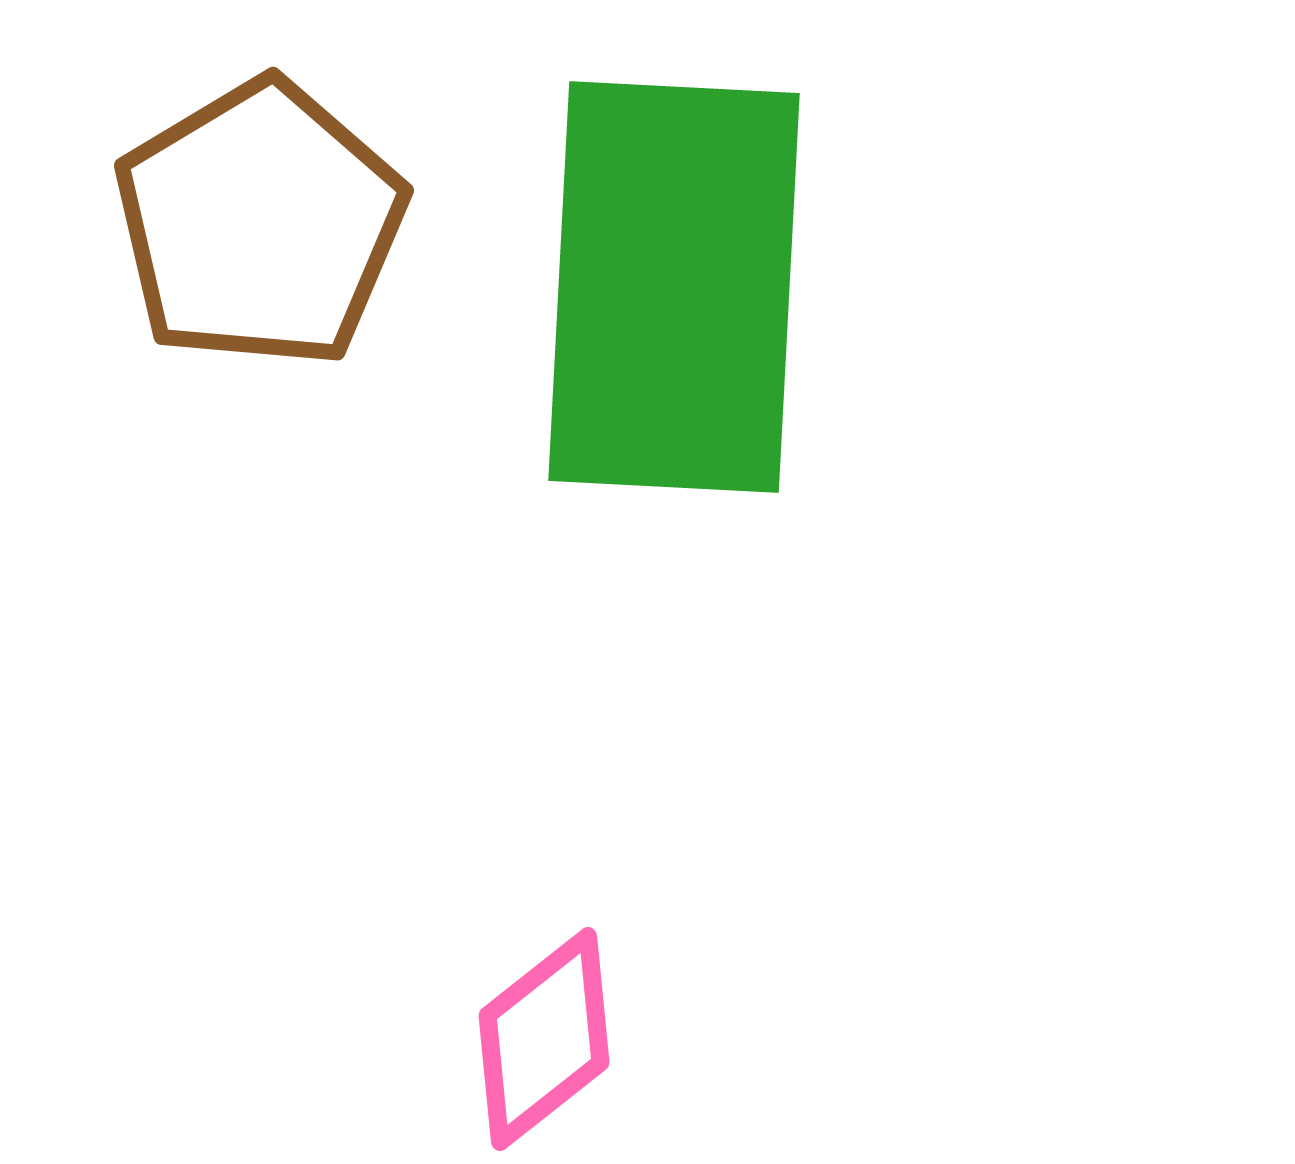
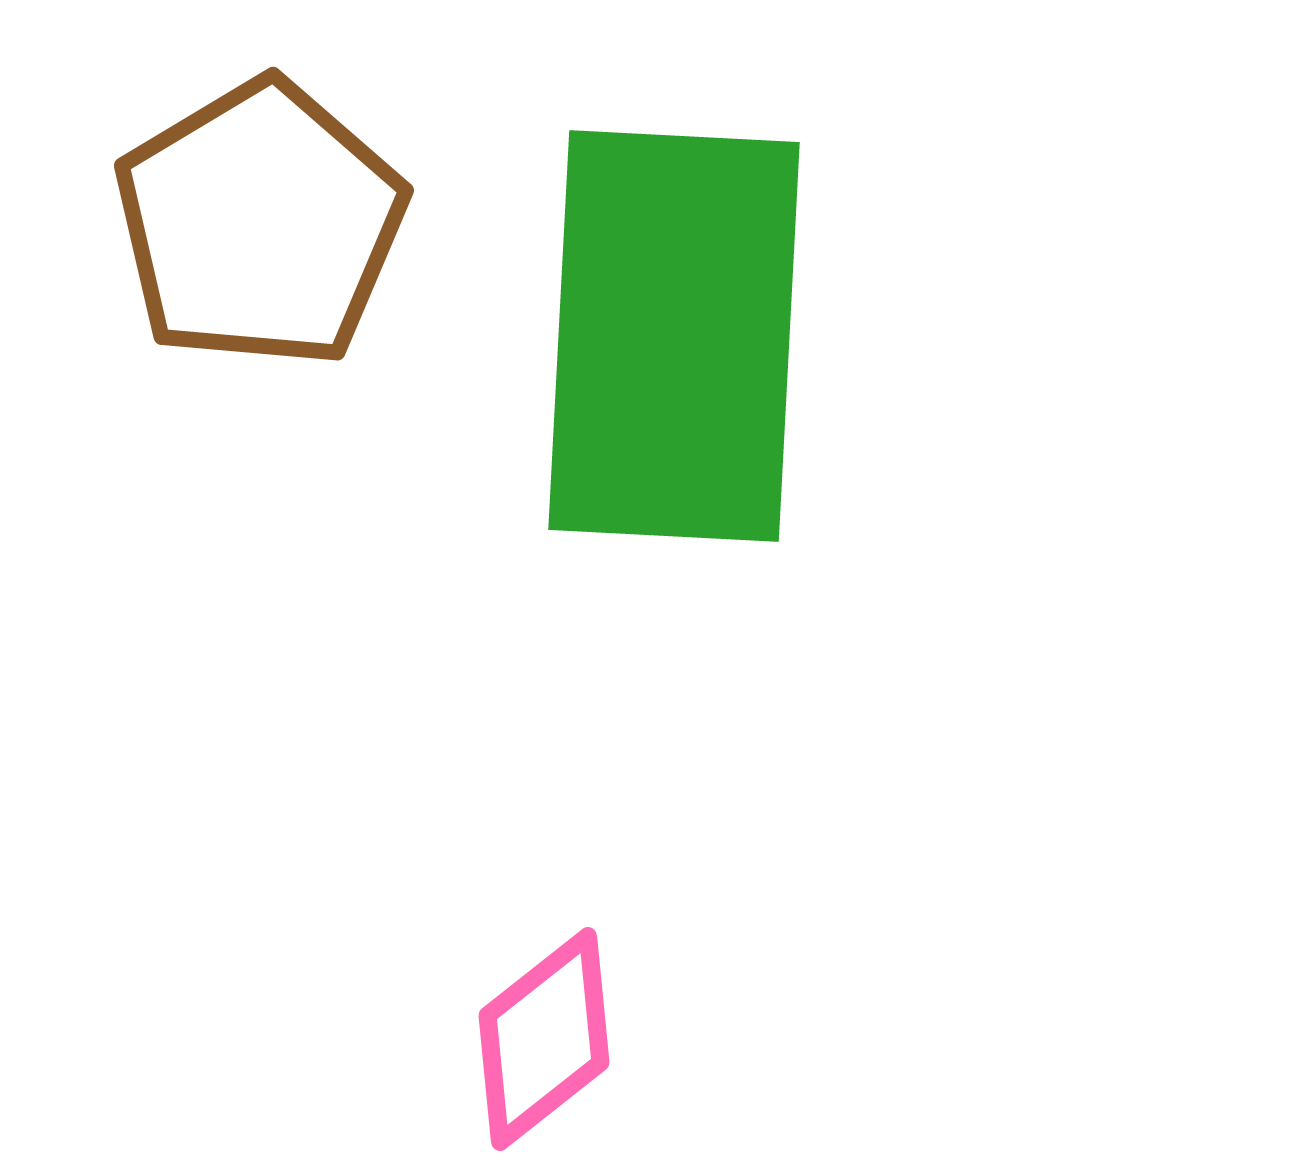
green rectangle: moved 49 px down
